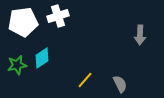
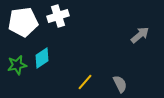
gray arrow: rotated 132 degrees counterclockwise
yellow line: moved 2 px down
